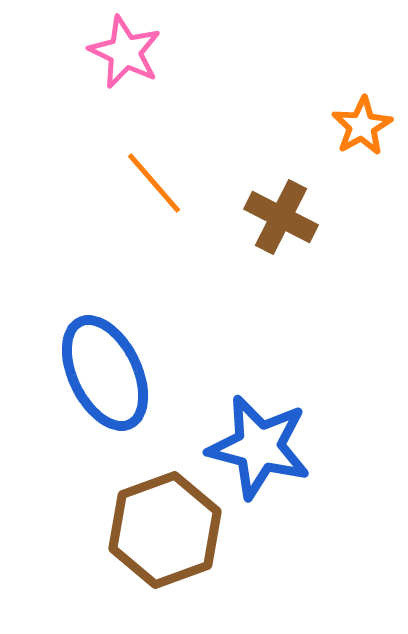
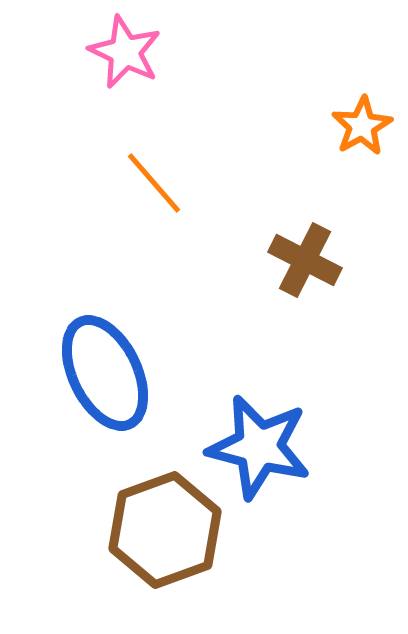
brown cross: moved 24 px right, 43 px down
